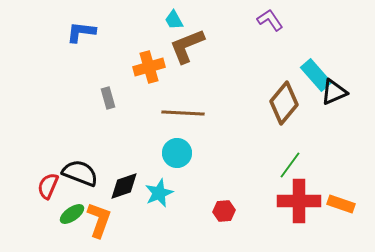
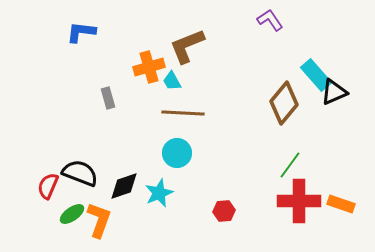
cyan trapezoid: moved 2 px left, 61 px down
